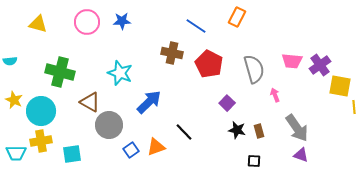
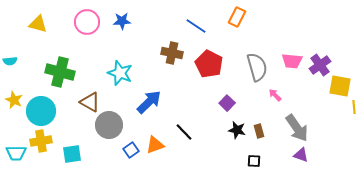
gray semicircle: moved 3 px right, 2 px up
pink arrow: rotated 24 degrees counterclockwise
orange triangle: moved 1 px left, 2 px up
